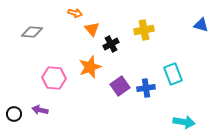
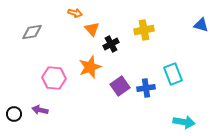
gray diamond: rotated 15 degrees counterclockwise
